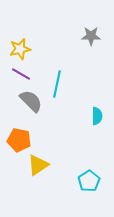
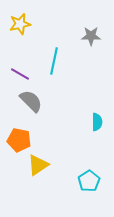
yellow star: moved 25 px up
purple line: moved 1 px left
cyan line: moved 3 px left, 23 px up
cyan semicircle: moved 6 px down
